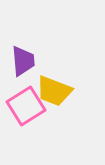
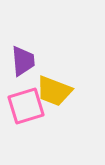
pink square: rotated 15 degrees clockwise
